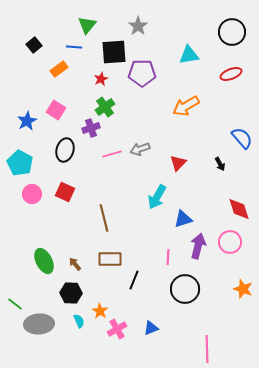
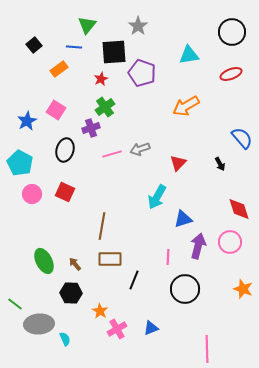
purple pentagon at (142, 73): rotated 20 degrees clockwise
brown line at (104, 218): moved 2 px left, 8 px down; rotated 24 degrees clockwise
cyan semicircle at (79, 321): moved 14 px left, 18 px down
